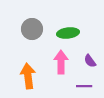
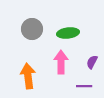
purple semicircle: moved 2 px right, 1 px down; rotated 64 degrees clockwise
